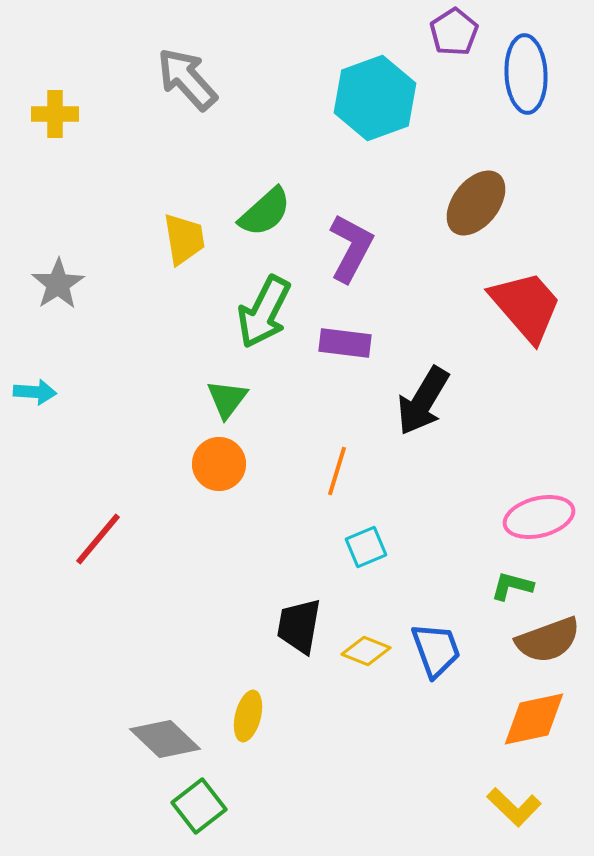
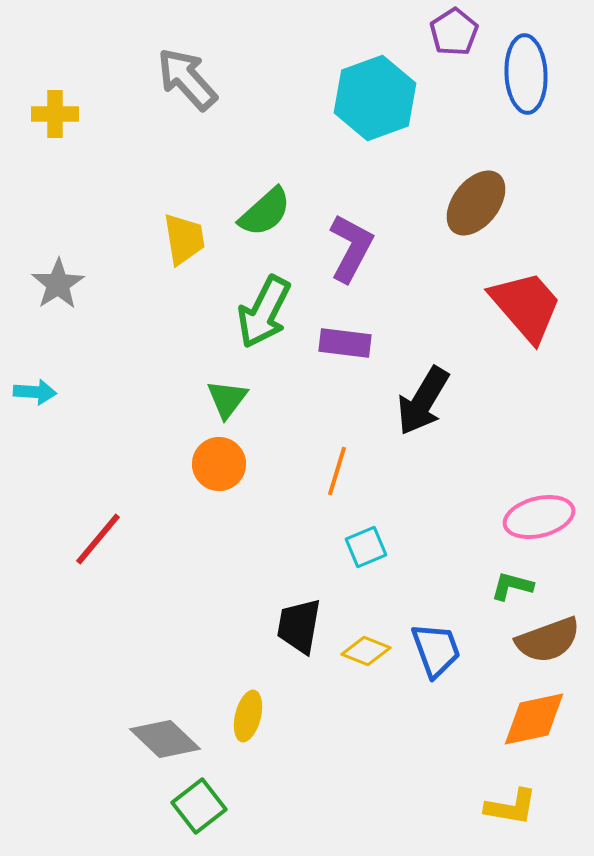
yellow L-shape: moved 3 px left; rotated 34 degrees counterclockwise
